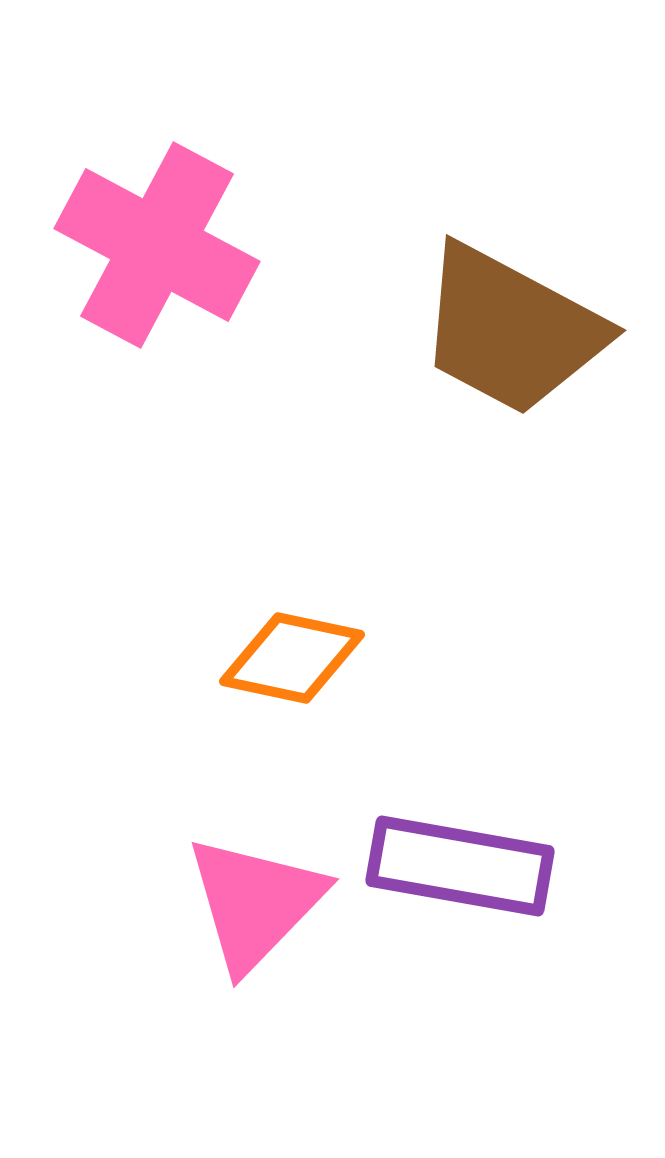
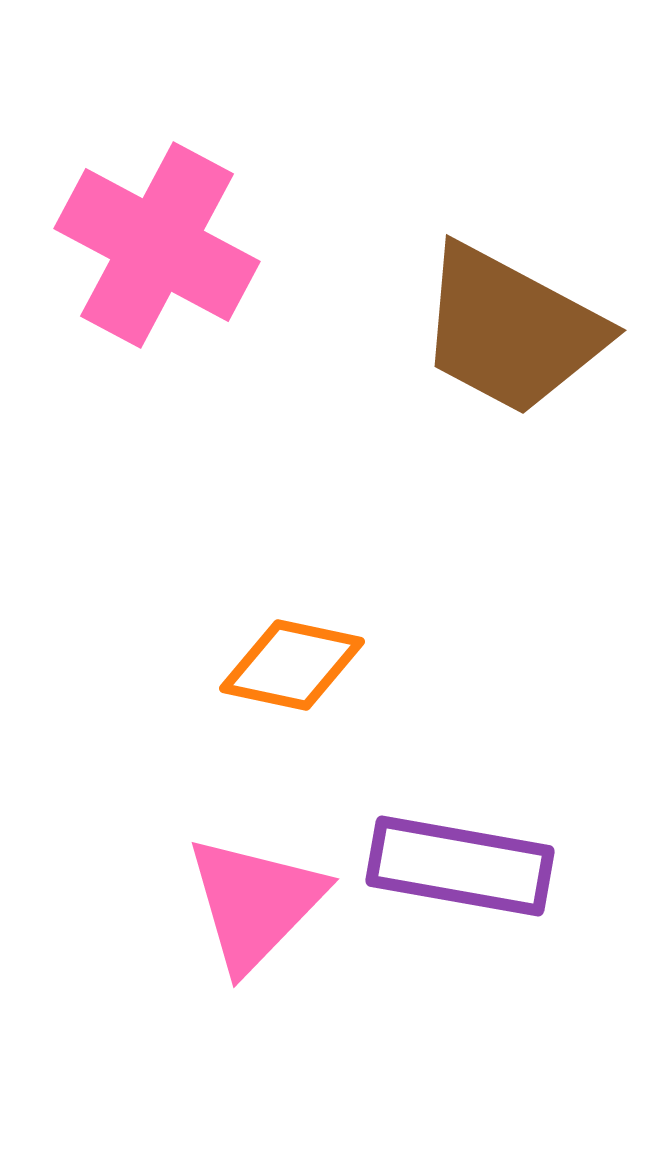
orange diamond: moved 7 px down
